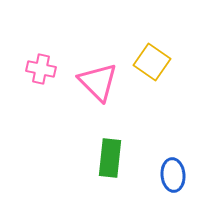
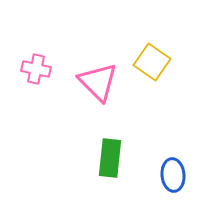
pink cross: moved 5 px left
